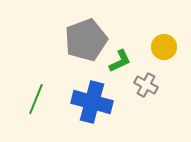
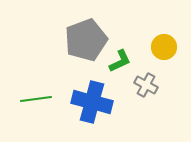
green line: rotated 60 degrees clockwise
